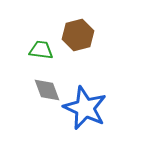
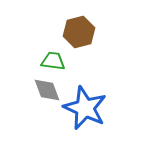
brown hexagon: moved 1 px right, 3 px up
green trapezoid: moved 12 px right, 11 px down
